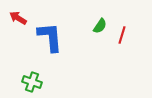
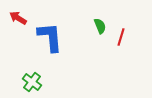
green semicircle: rotated 56 degrees counterclockwise
red line: moved 1 px left, 2 px down
green cross: rotated 18 degrees clockwise
